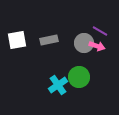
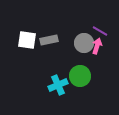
white square: moved 10 px right; rotated 18 degrees clockwise
pink arrow: rotated 91 degrees counterclockwise
green circle: moved 1 px right, 1 px up
cyan cross: rotated 12 degrees clockwise
